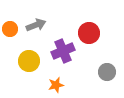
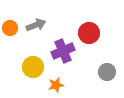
orange circle: moved 1 px up
yellow circle: moved 4 px right, 6 px down
